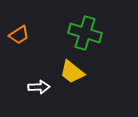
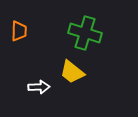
orange trapezoid: moved 4 px up; rotated 55 degrees counterclockwise
